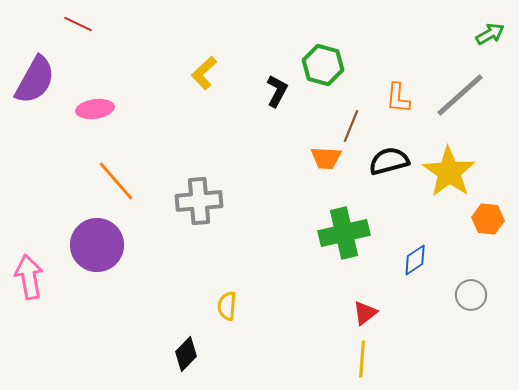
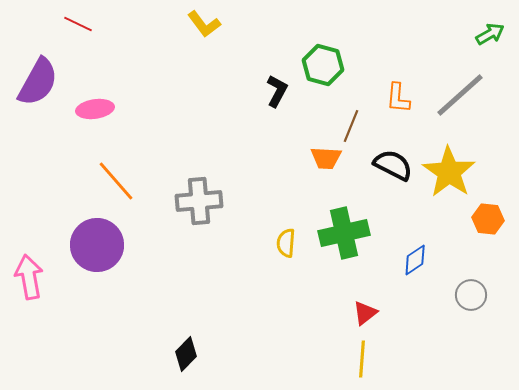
yellow L-shape: moved 49 px up; rotated 84 degrees counterclockwise
purple semicircle: moved 3 px right, 2 px down
black semicircle: moved 4 px right, 4 px down; rotated 42 degrees clockwise
yellow semicircle: moved 59 px right, 63 px up
